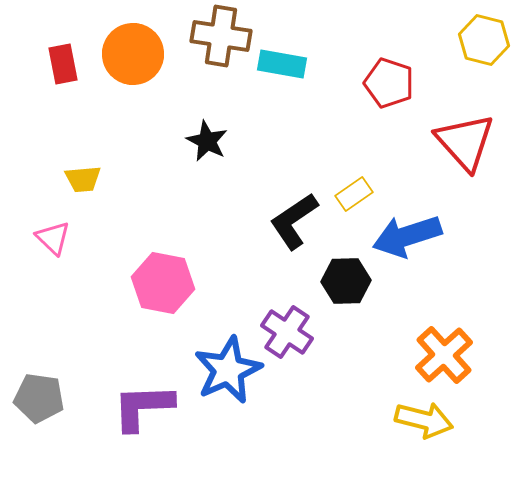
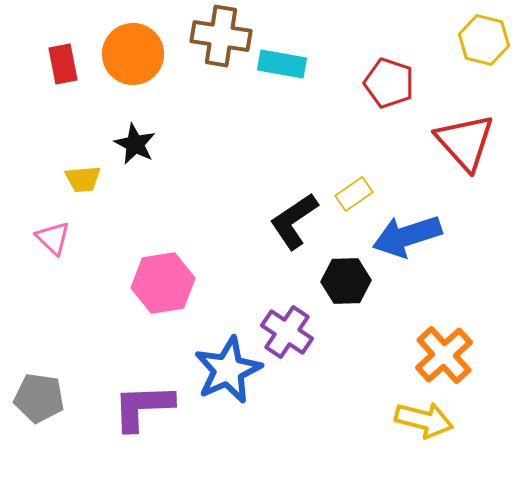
black star: moved 72 px left, 3 px down
pink hexagon: rotated 20 degrees counterclockwise
